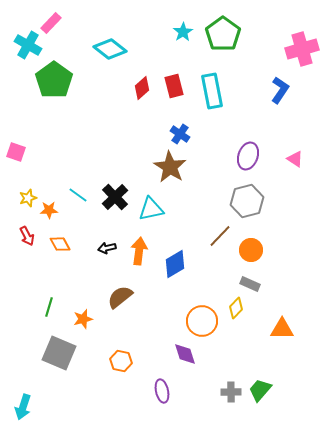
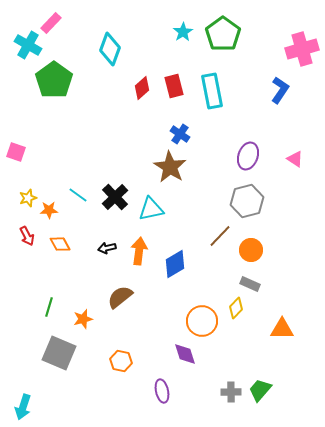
cyan diamond at (110, 49): rotated 72 degrees clockwise
